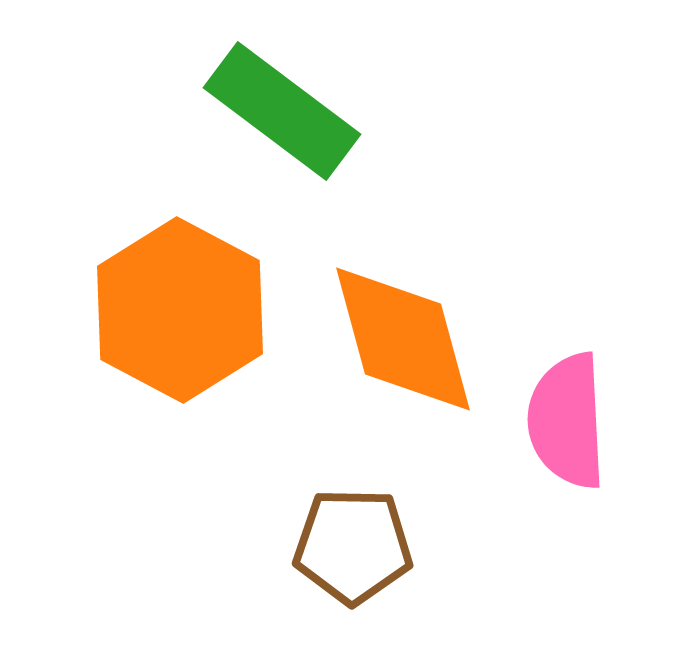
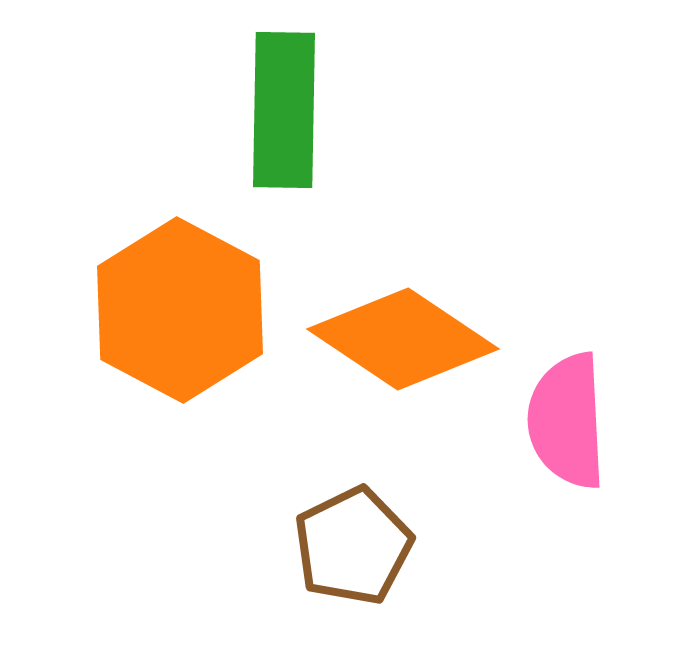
green rectangle: moved 2 px right, 1 px up; rotated 54 degrees clockwise
orange diamond: rotated 41 degrees counterclockwise
brown pentagon: rotated 27 degrees counterclockwise
